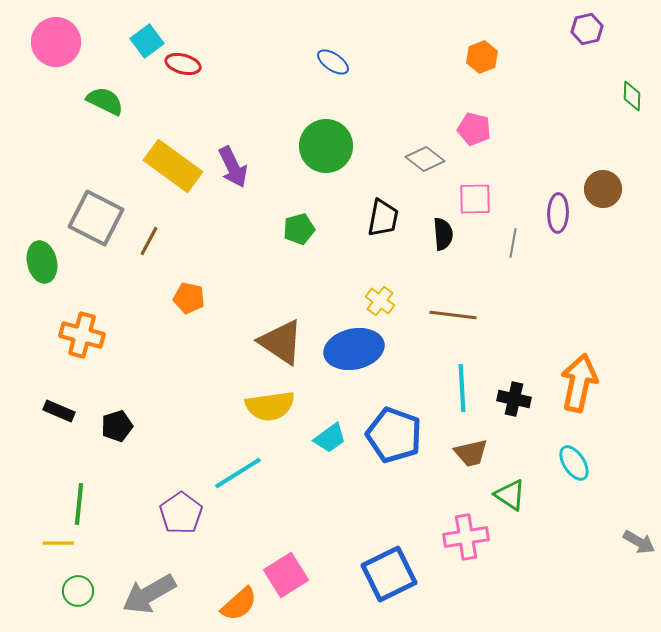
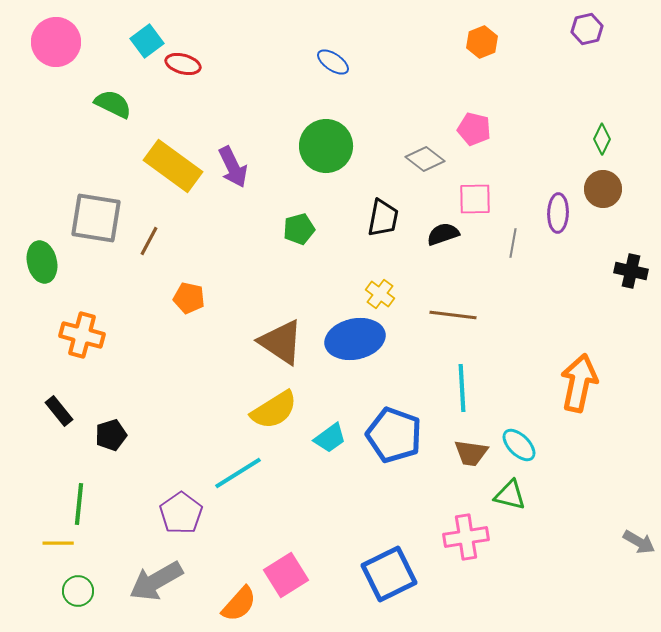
orange hexagon at (482, 57): moved 15 px up
green diamond at (632, 96): moved 30 px left, 43 px down; rotated 24 degrees clockwise
green semicircle at (105, 101): moved 8 px right, 3 px down
gray square at (96, 218): rotated 18 degrees counterclockwise
black semicircle at (443, 234): rotated 104 degrees counterclockwise
yellow cross at (380, 301): moved 7 px up
blue ellipse at (354, 349): moved 1 px right, 10 px up
black cross at (514, 399): moved 117 px right, 128 px up
yellow semicircle at (270, 406): moved 4 px right, 4 px down; rotated 24 degrees counterclockwise
black rectangle at (59, 411): rotated 28 degrees clockwise
black pentagon at (117, 426): moved 6 px left, 9 px down
brown trapezoid at (471, 453): rotated 21 degrees clockwise
cyan ellipse at (574, 463): moved 55 px left, 18 px up; rotated 12 degrees counterclockwise
green triangle at (510, 495): rotated 20 degrees counterclockwise
gray arrow at (149, 594): moved 7 px right, 13 px up
orange semicircle at (239, 604): rotated 6 degrees counterclockwise
